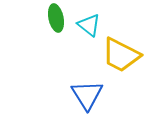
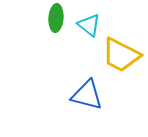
green ellipse: rotated 16 degrees clockwise
blue triangle: rotated 44 degrees counterclockwise
